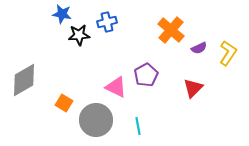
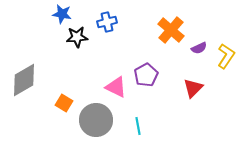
black star: moved 2 px left, 2 px down
yellow L-shape: moved 2 px left, 3 px down
